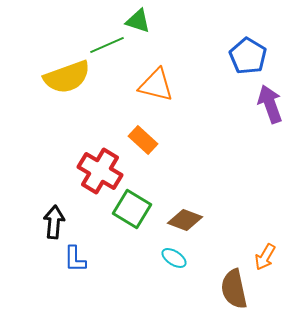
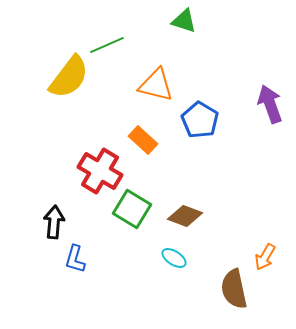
green triangle: moved 46 px right
blue pentagon: moved 48 px left, 64 px down
yellow semicircle: moved 2 px right; rotated 33 degrees counterclockwise
brown diamond: moved 4 px up
blue L-shape: rotated 16 degrees clockwise
